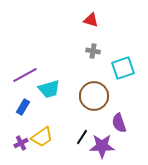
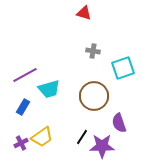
red triangle: moved 7 px left, 7 px up
